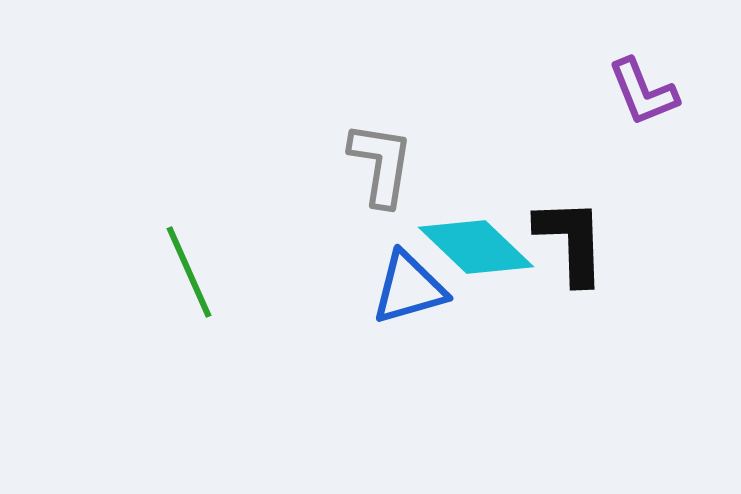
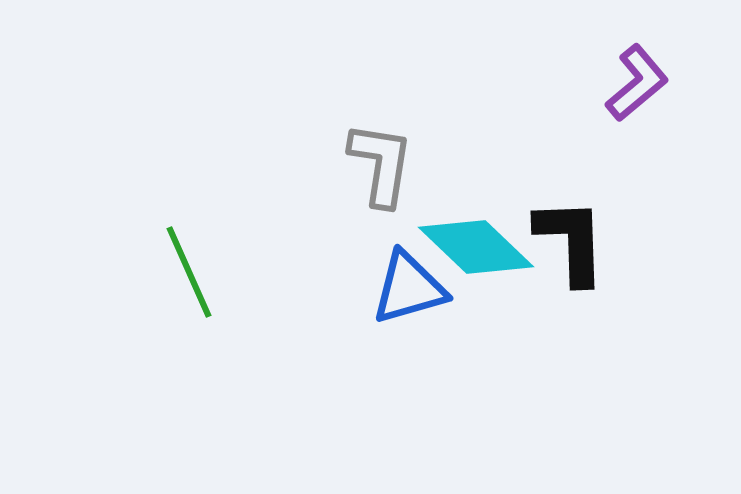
purple L-shape: moved 6 px left, 9 px up; rotated 108 degrees counterclockwise
